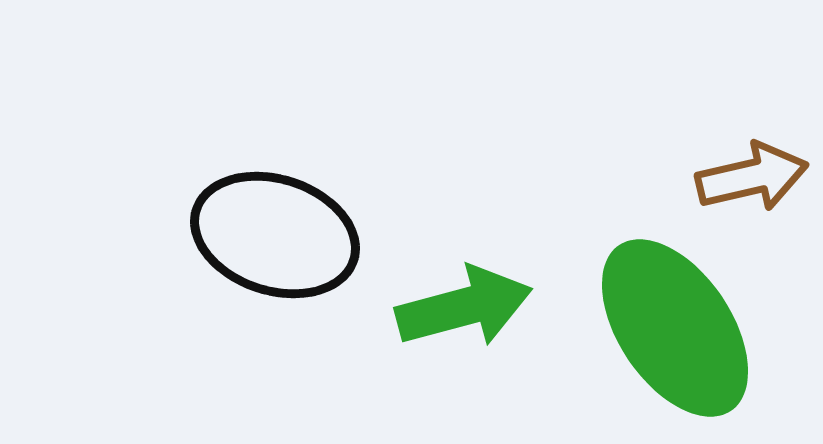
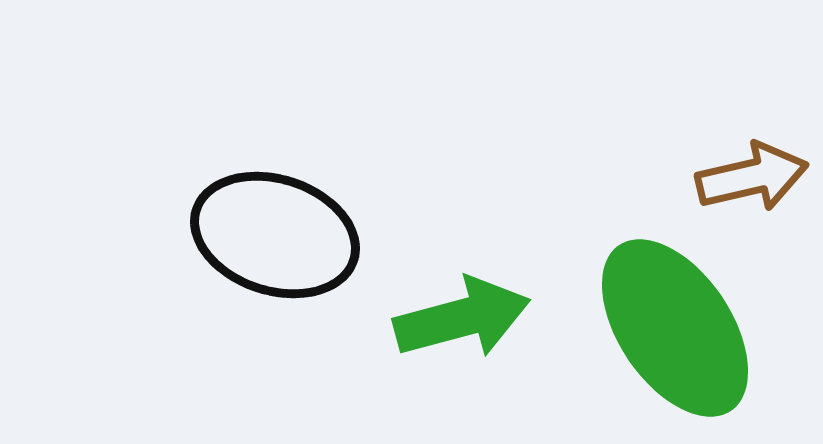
green arrow: moved 2 px left, 11 px down
